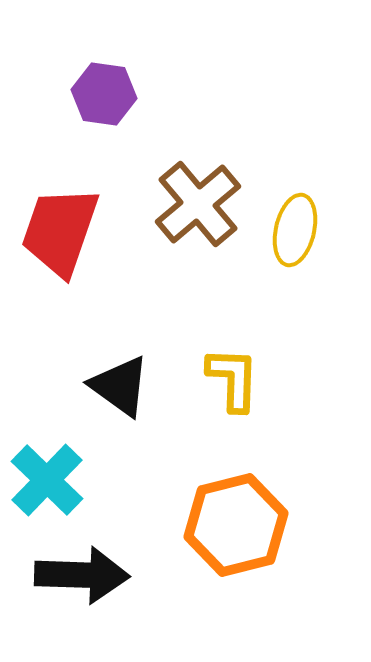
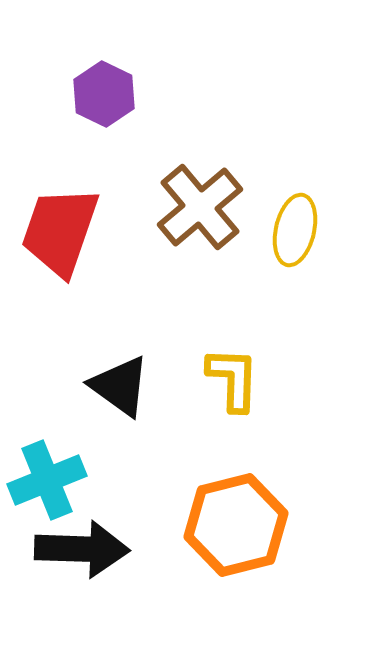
purple hexagon: rotated 18 degrees clockwise
brown cross: moved 2 px right, 3 px down
cyan cross: rotated 24 degrees clockwise
black arrow: moved 26 px up
